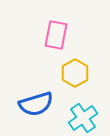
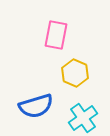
yellow hexagon: rotated 8 degrees counterclockwise
blue semicircle: moved 2 px down
